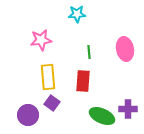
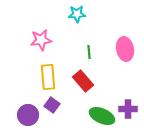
red rectangle: rotated 45 degrees counterclockwise
purple square: moved 2 px down
